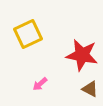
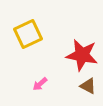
brown triangle: moved 2 px left, 3 px up
